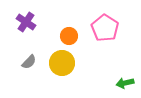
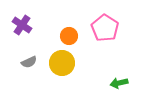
purple cross: moved 4 px left, 3 px down
gray semicircle: rotated 21 degrees clockwise
green arrow: moved 6 px left
